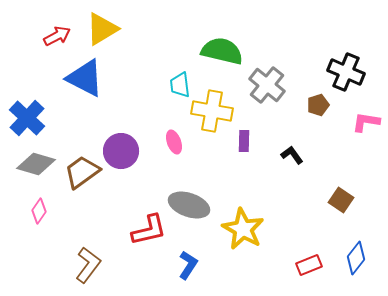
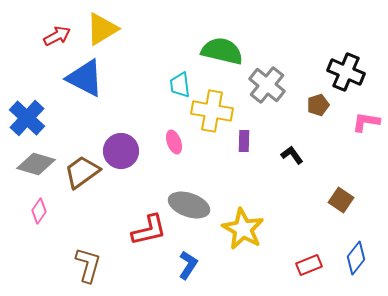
brown L-shape: rotated 21 degrees counterclockwise
